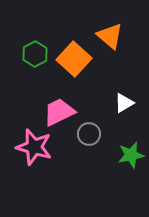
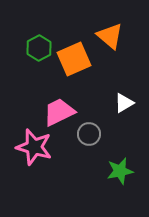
green hexagon: moved 4 px right, 6 px up
orange square: rotated 24 degrees clockwise
green star: moved 11 px left, 16 px down
